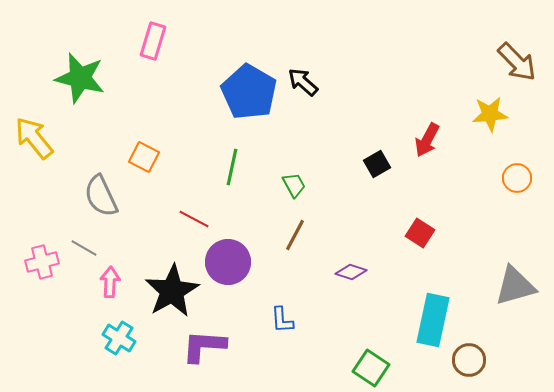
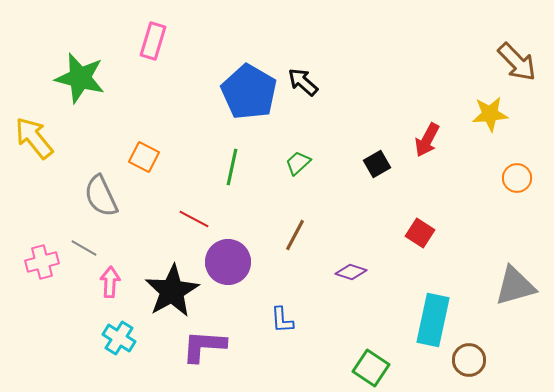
green trapezoid: moved 4 px right, 22 px up; rotated 104 degrees counterclockwise
